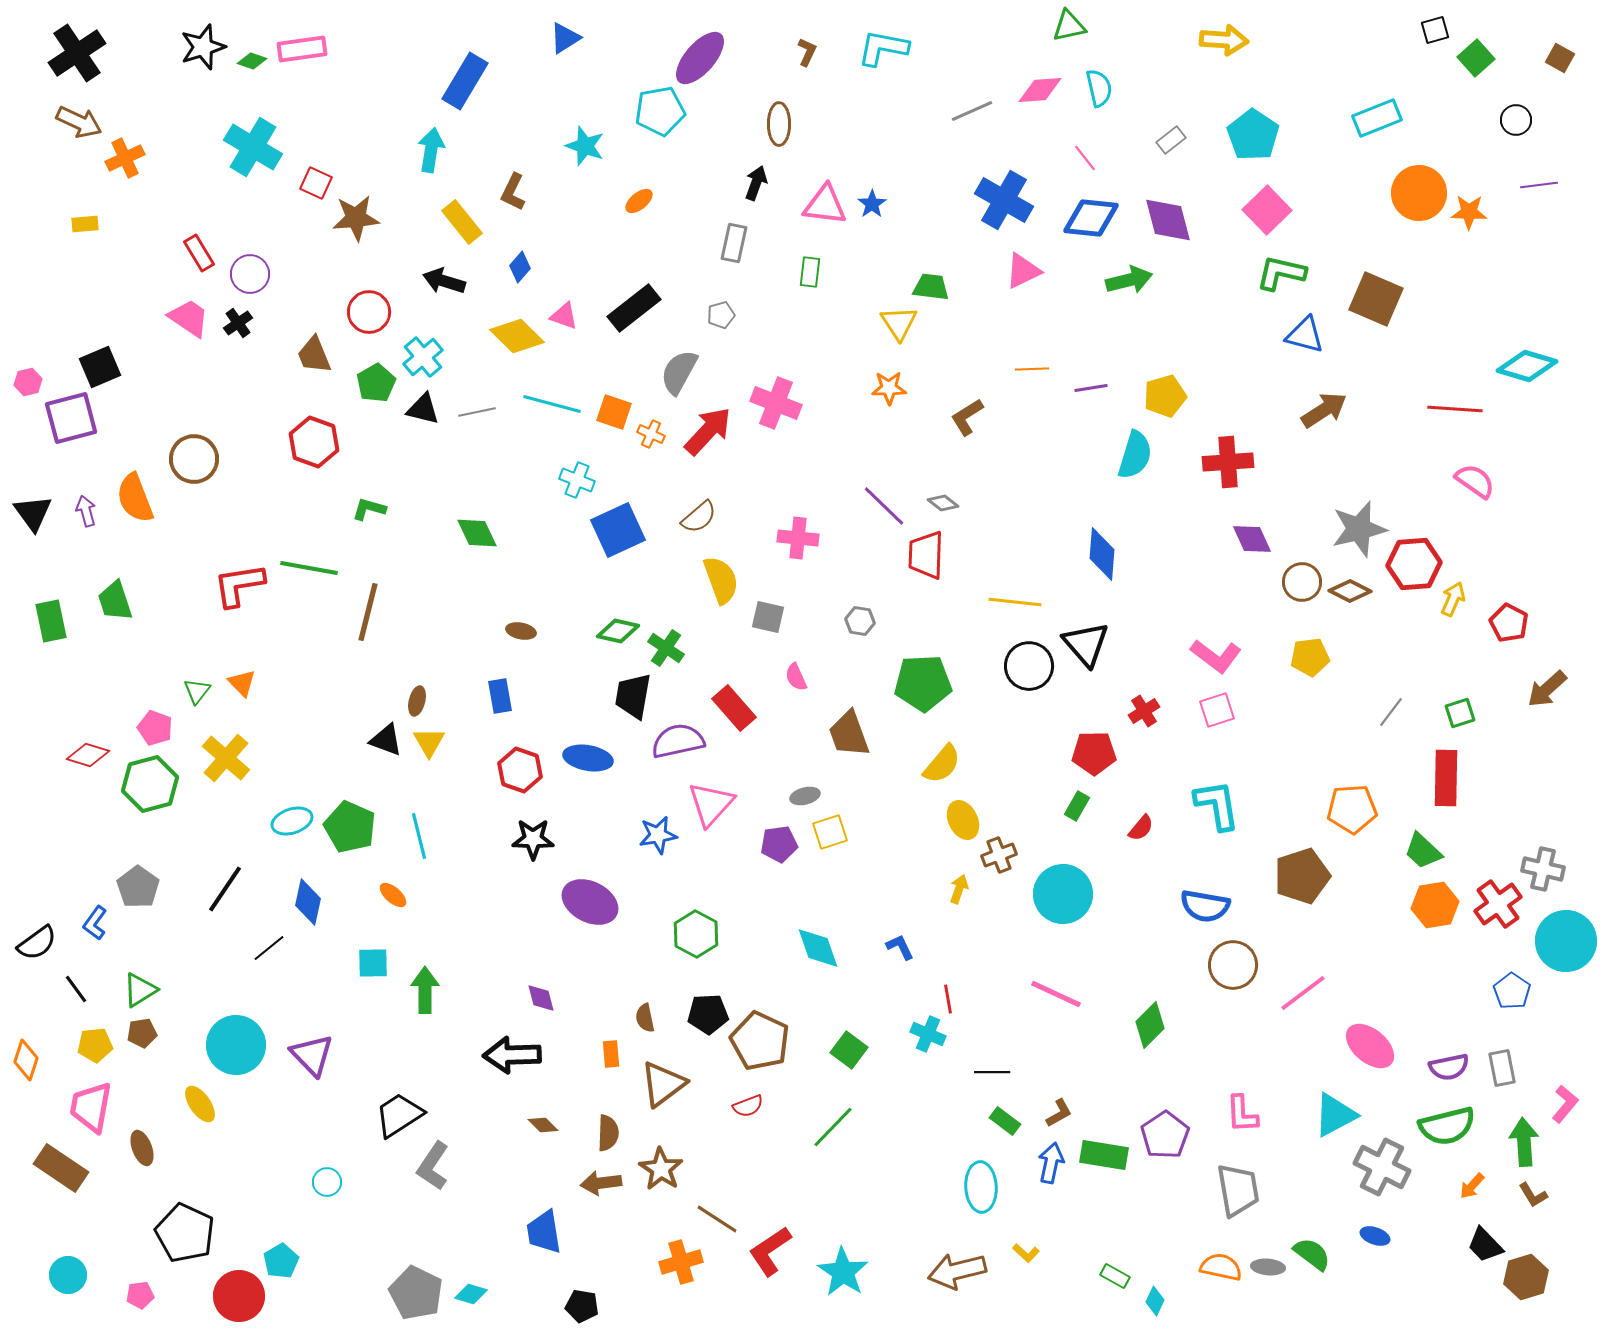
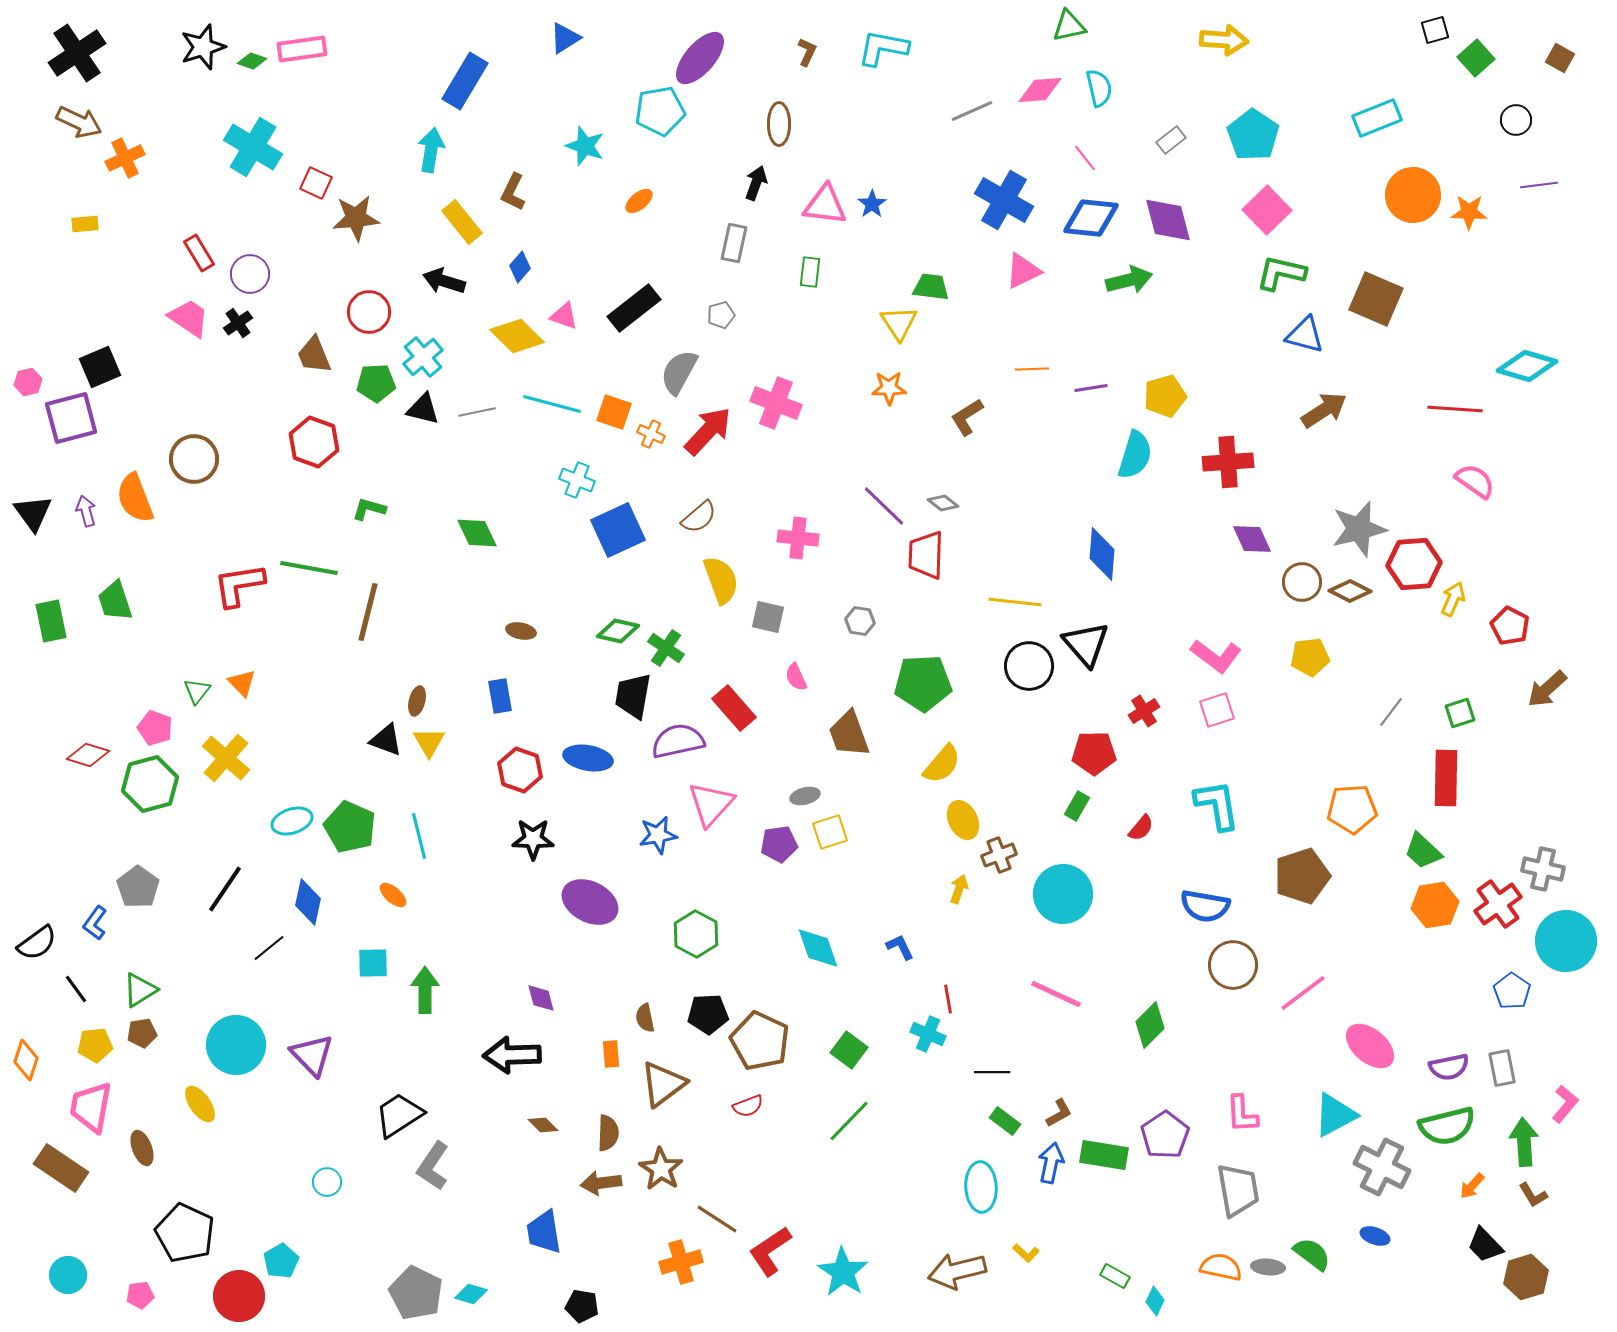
orange circle at (1419, 193): moved 6 px left, 2 px down
green pentagon at (376, 383): rotated 27 degrees clockwise
red pentagon at (1509, 623): moved 1 px right, 3 px down
green line at (833, 1127): moved 16 px right, 6 px up
